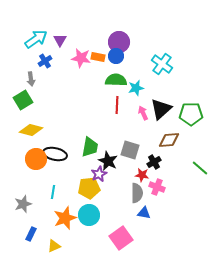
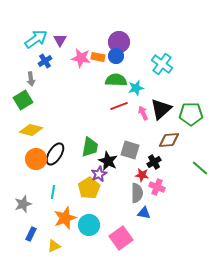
red line: moved 2 px right, 1 px down; rotated 66 degrees clockwise
black ellipse: rotated 70 degrees counterclockwise
yellow pentagon: rotated 25 degrees counterclockwise
cyan circle: moved 10 px down
